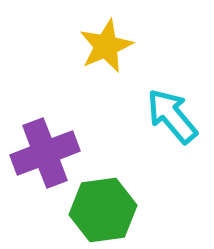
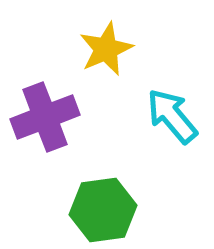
yellow star: moved 3 px down
purple cross: moved 36 px up
